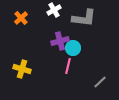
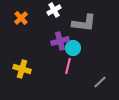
gray L-shape: moved 5 px down
